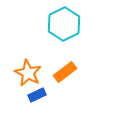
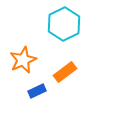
orange star: moved 5 px left, 13 px up; rotated 20 degrees clockwise
blue rectangle: moved 4 px up
